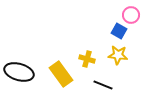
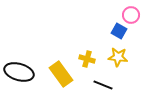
yellow star: moved 2 px down
